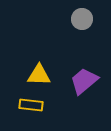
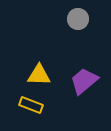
gray circle: moved 4 px left
yellow rectangle: rotated 15 degrees clockwise
